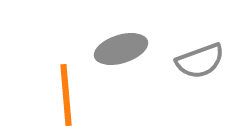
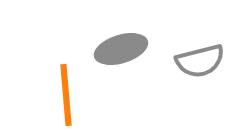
gray semicircle: rotated 6 degrees clockwise
